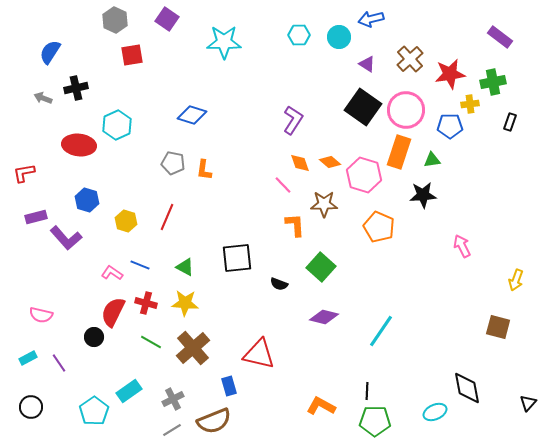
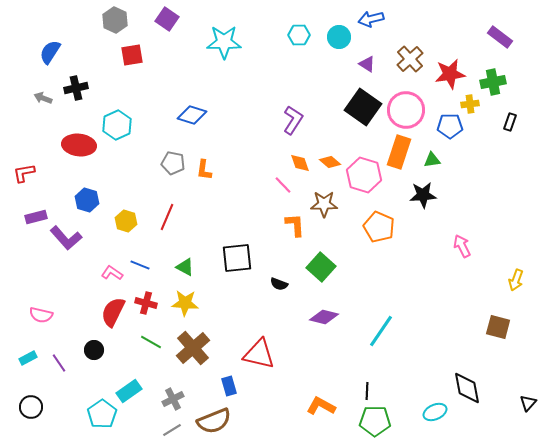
black circle at (94, 337): moved 13 px down
cyan pentagon at (94, 411): moved 8 px right, 3 px down
